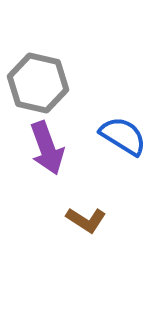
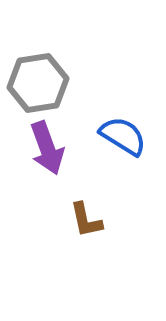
gray hexagon: rotated 22 degrees counterclockwise
brown L-shape: rotated 45 degrees clockwise
